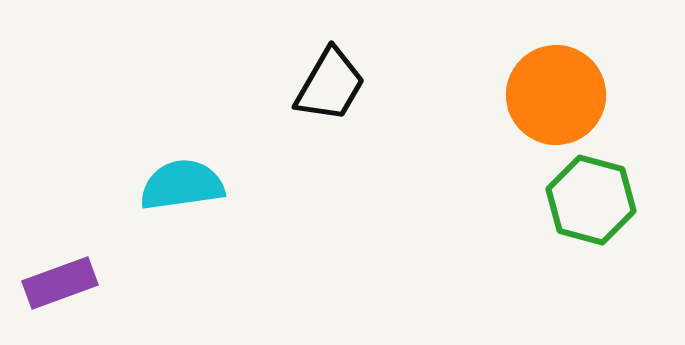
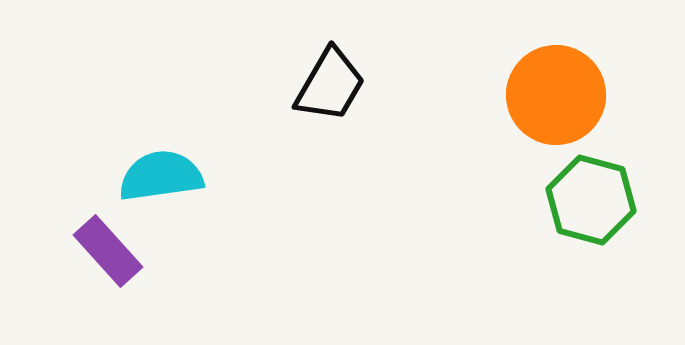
cyan semicircle: moved 21 px left, 9 px up
purple rectangle: moved 48 px right, 32 px up; rotated 68 degrees clockwise
